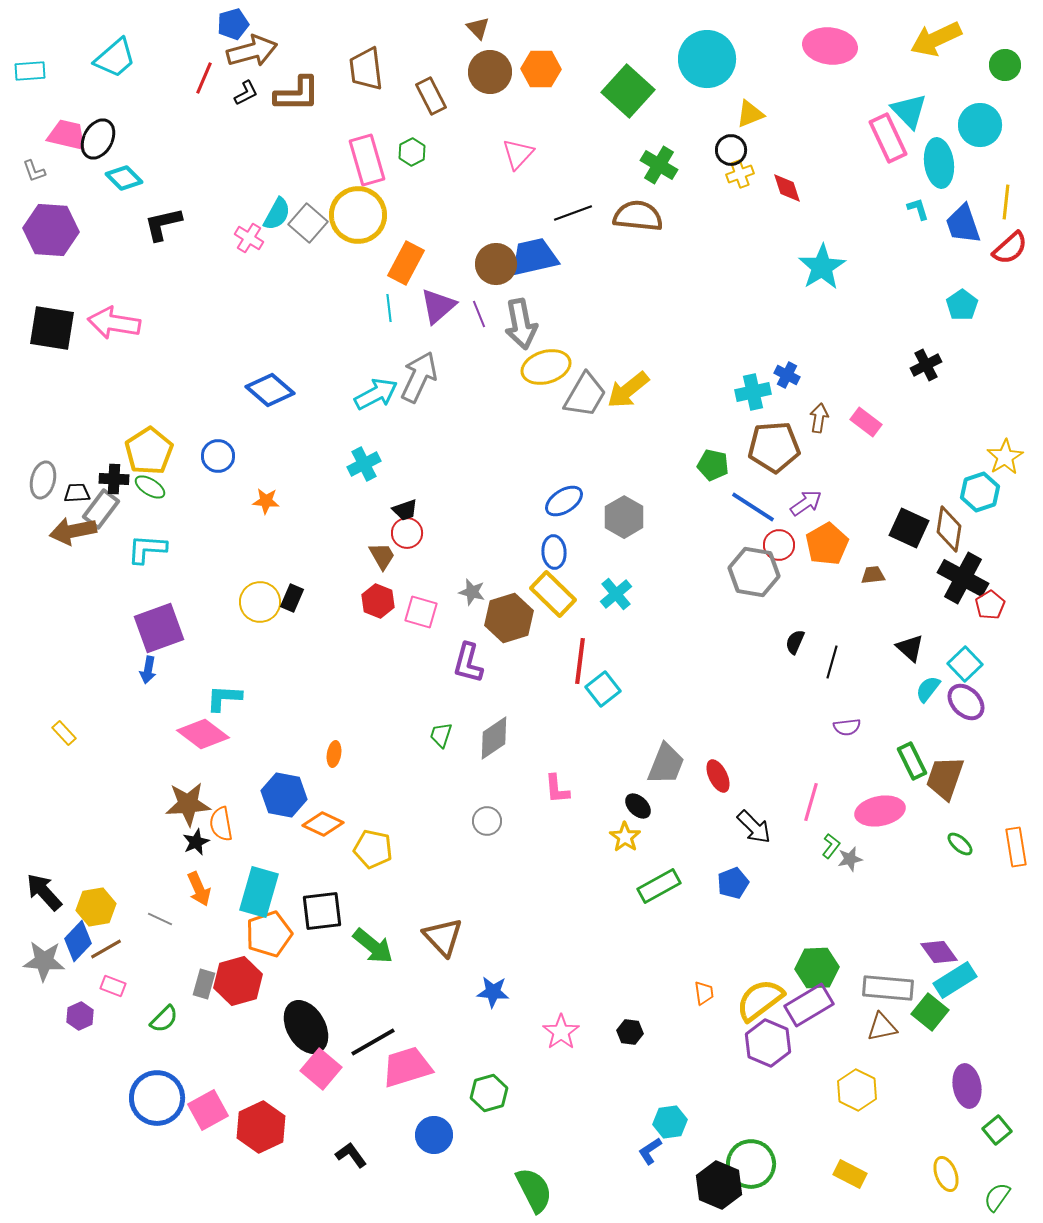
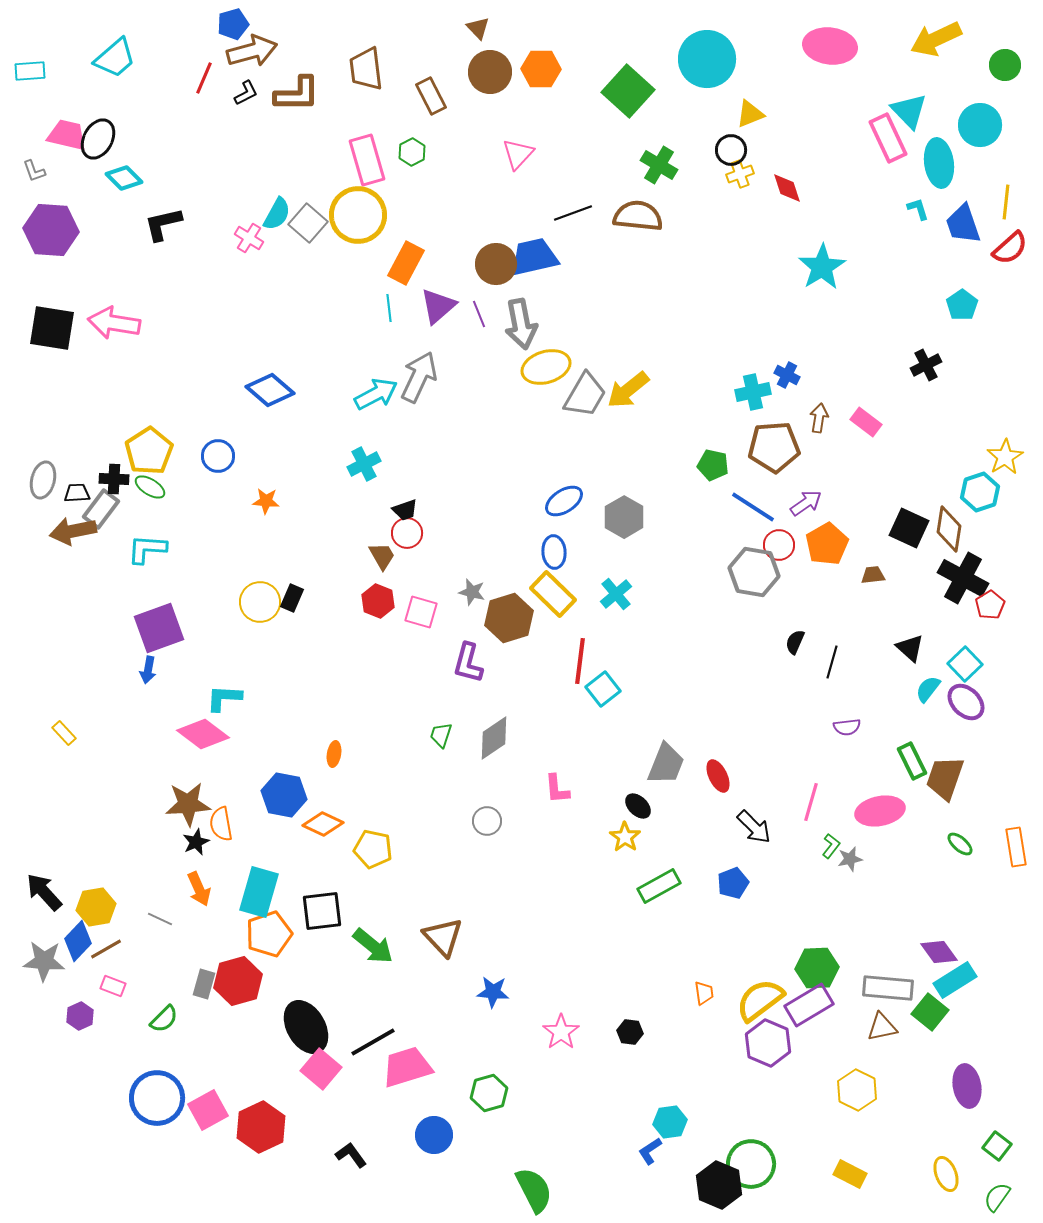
green square at (997, 1130): moved 16 px down; rotated 12 degrees counterclockwise
